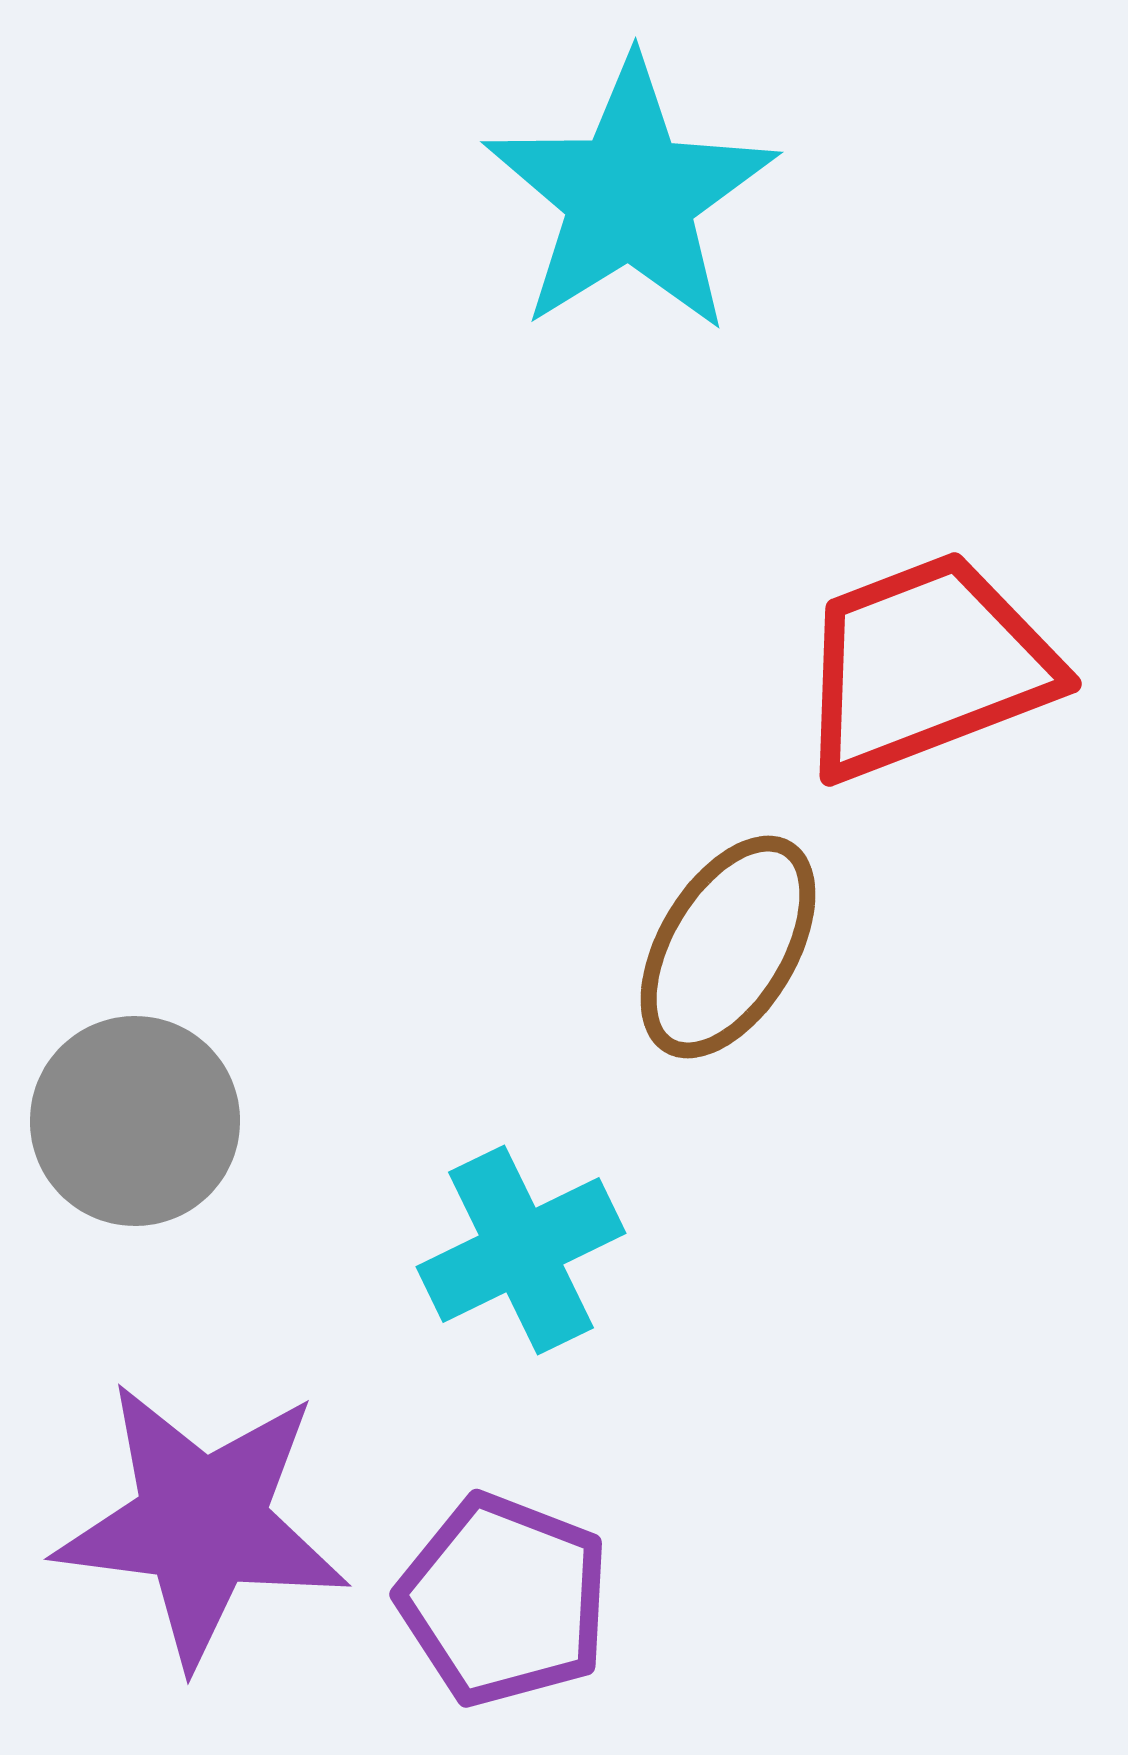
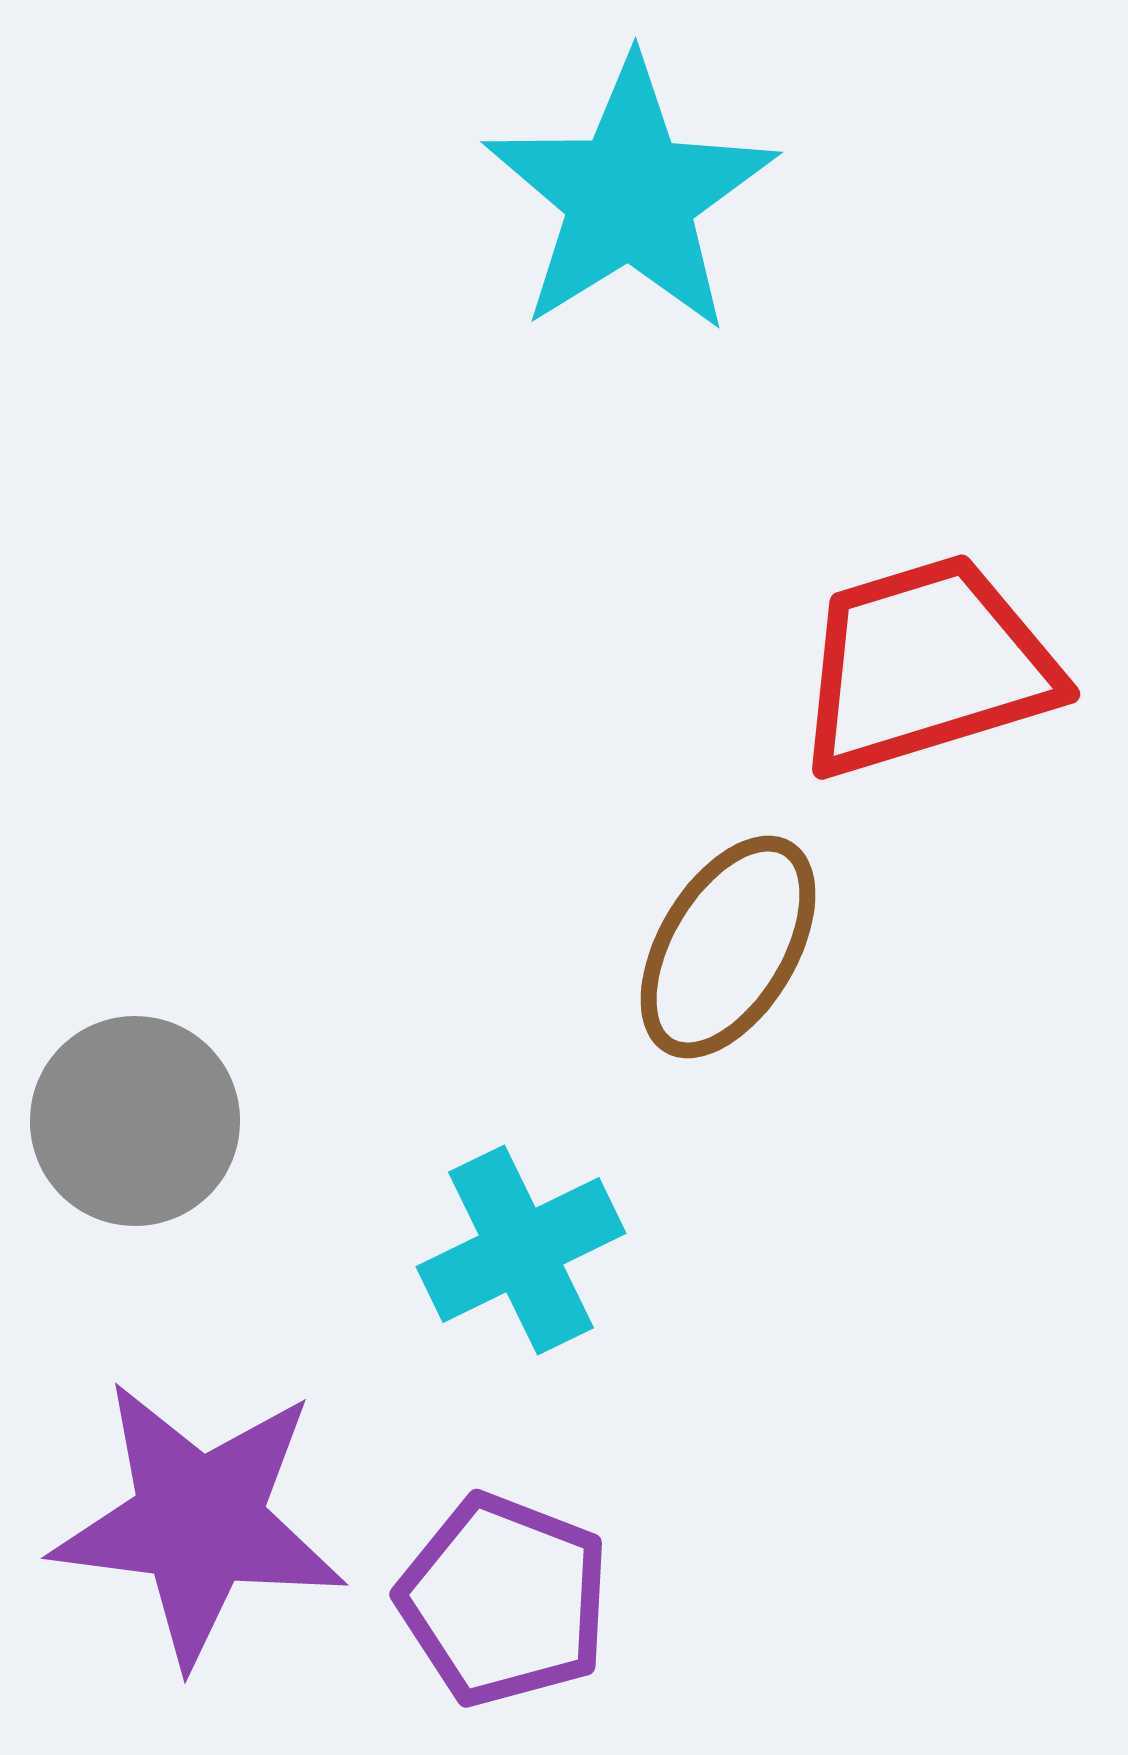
red trapezoid: rotated 4 degrees clockwise
purple star: moved 3 px left, 1 px up
